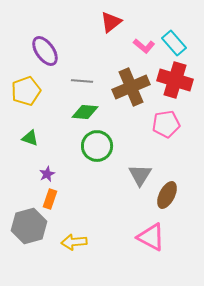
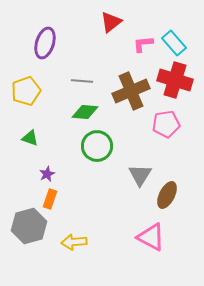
pink L-shape: moved 1 px left, 2 px up; rotated 135 degrees clockwise
purple ellipse: moved 8 px up; rotated 52 degrees clockwise
brown cross: moved 4 px down
